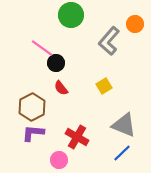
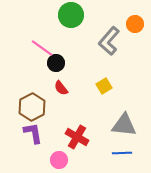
gray triangle: rotated 16 degrees counterclockwise
purple L-shape: rotated 75 degrees clockwise
blue line: rotated 42 degrees clockwise
